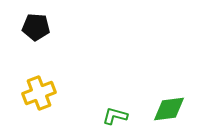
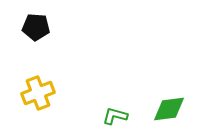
yellow cross: moved 1 px left
